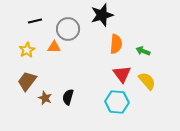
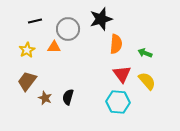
black star: moved 1 px left, 4 px down
green arrow: moved 2 px right, 2 px down
cyan hexagon: moved 1 px right
